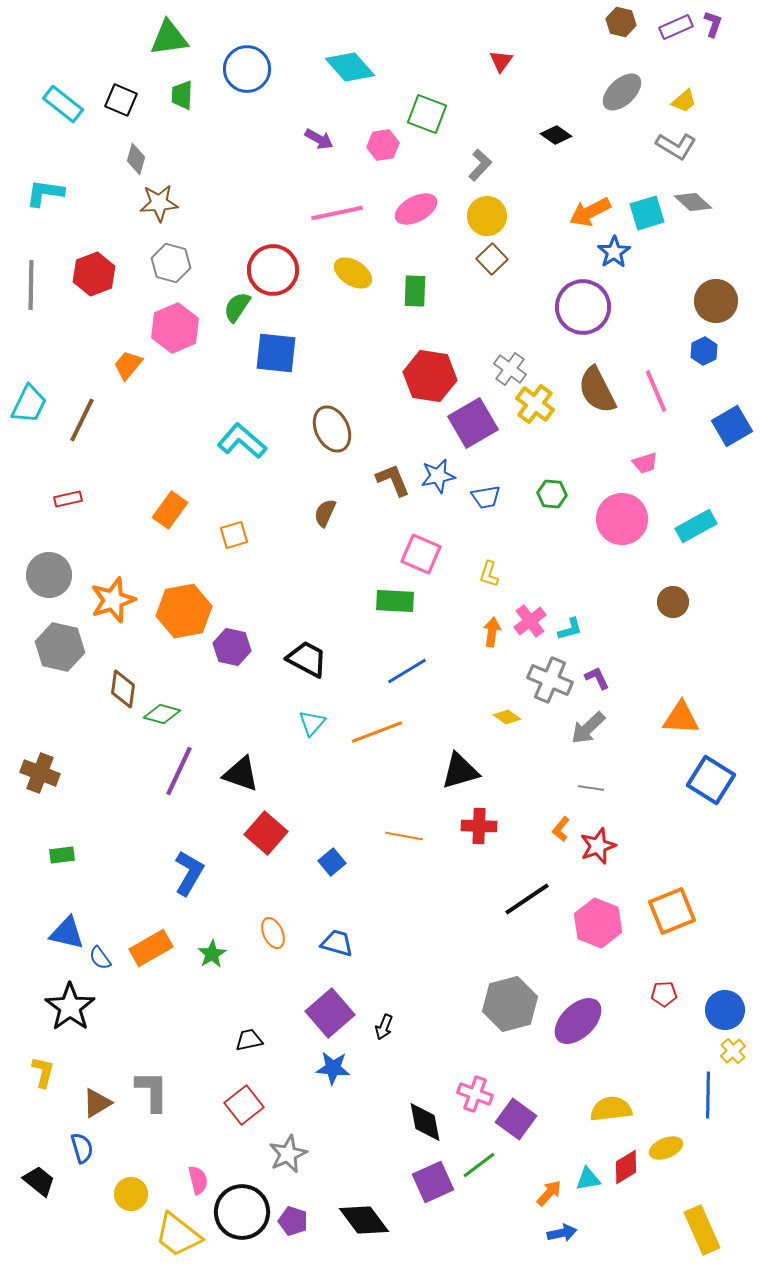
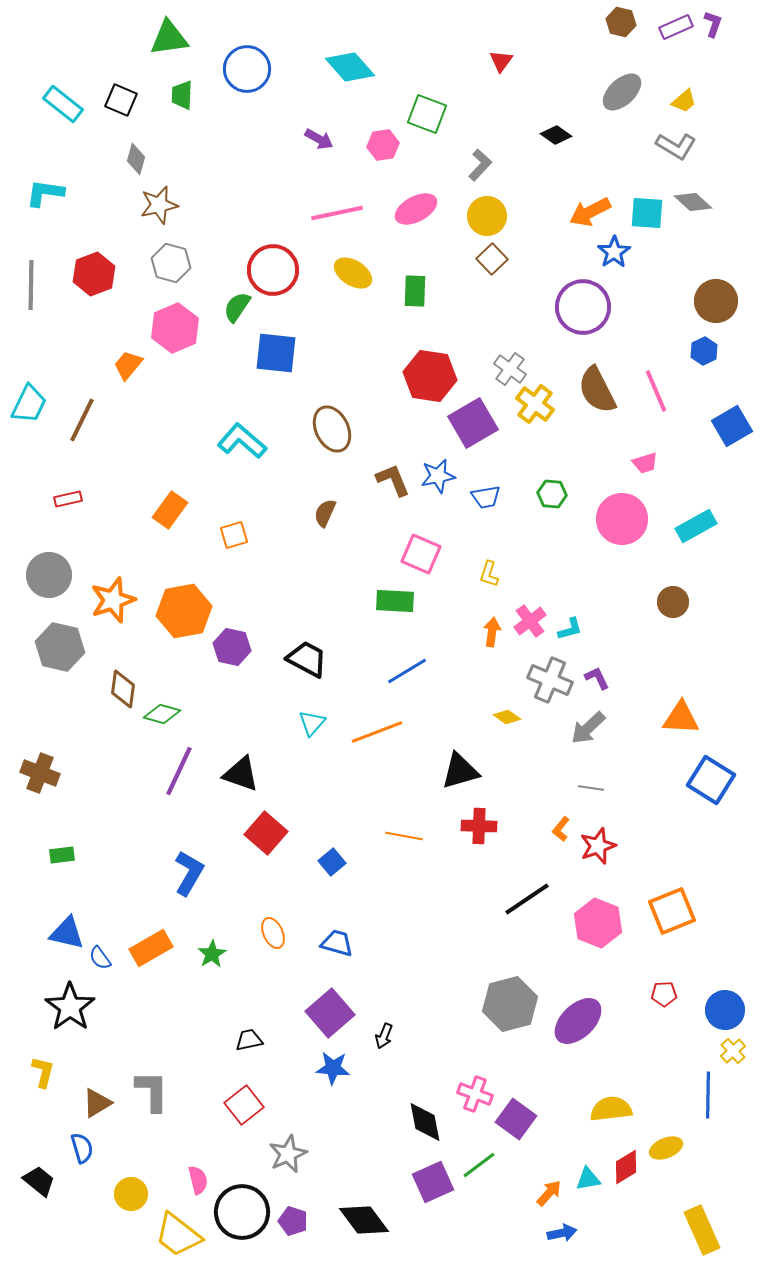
brown star at (159, 203): moved 2 px down; rotated 9 degrees counterclockwise
cyan square at (647, 213): rotated 21 degrees clockwise
black arrow at (384, 1027): moved 9 px down
